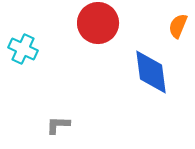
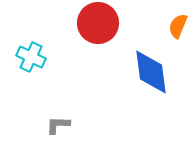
cyan cross: moved 8 px right, 8 px down
